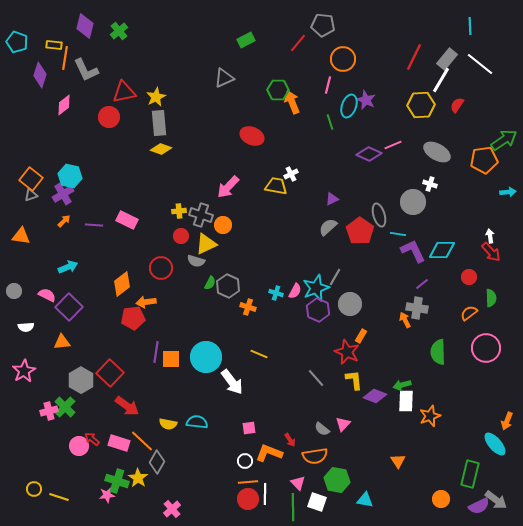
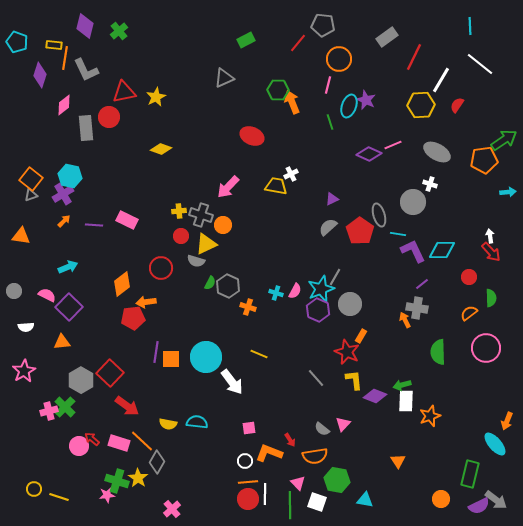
orange circle at (343, 59): moved 4 px left
gray rectangle at (447, 59): moved 60 px left, 22 px up; rotated 15 degrees clockwise
gray rectangle at (159, 123): moved 73 px left, 5 px down
cyan star at (316, 288): moved 5 px right, 1 px down
green line at (293, 507): moved 3 px left, 2 px up
